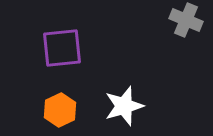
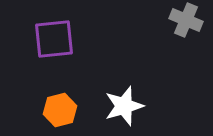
purple square: moved 8 px left, 9 px up
orange hexagon: rotated 12 degrees clockwise
